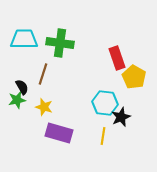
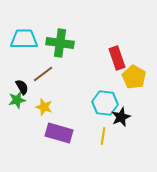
brown line: rotated 35 degrees clockwise
